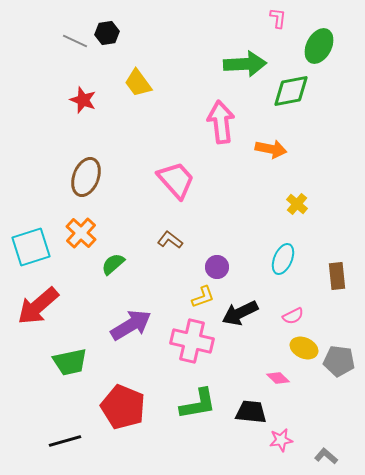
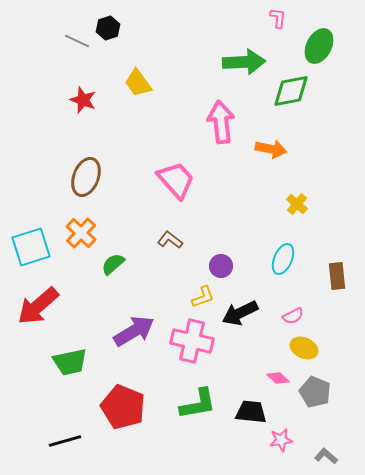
black hexagon: moved 1 px right, 5 px up; rotated 10 degrees counterclockwise
gray line: moved 2 px right
green arrow: moved 1 px left, 2 px up
purple circle: moved 4 px right, 1 px up
purple arrow: moved 3 px right, 6 px down
gray pentagon: moved 24 px left, 31 px down; rotated 16 degrees clockwise
